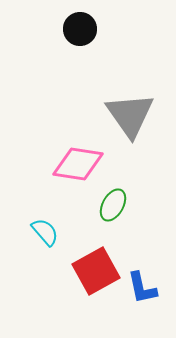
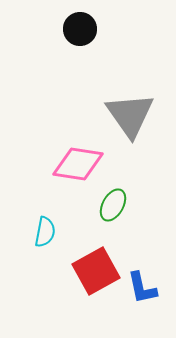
cyan semicircle: rotated 52 degrees clockwise
